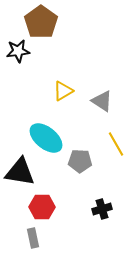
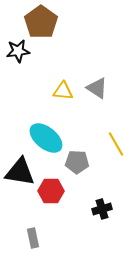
yellow triangle: rotated 35 degrees clockwise
gray triangle: moved 5 px left, 13 px up
gray pentagon: moved 3 px left, 1 px down
red hexagon: moved 9 px right, 16 px up
